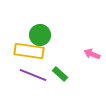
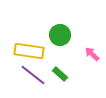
green circle: moved 20 px right
pink arrow: rotated 21 degrees clockwise
purple line: rotated 16 degrees clockwise
